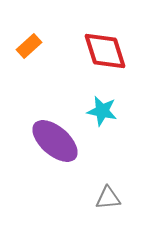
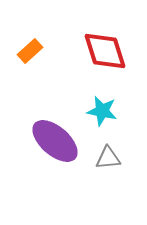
orange rectangle: moved 1 px right, 5 px down
gray triangle: moved 40 px up
